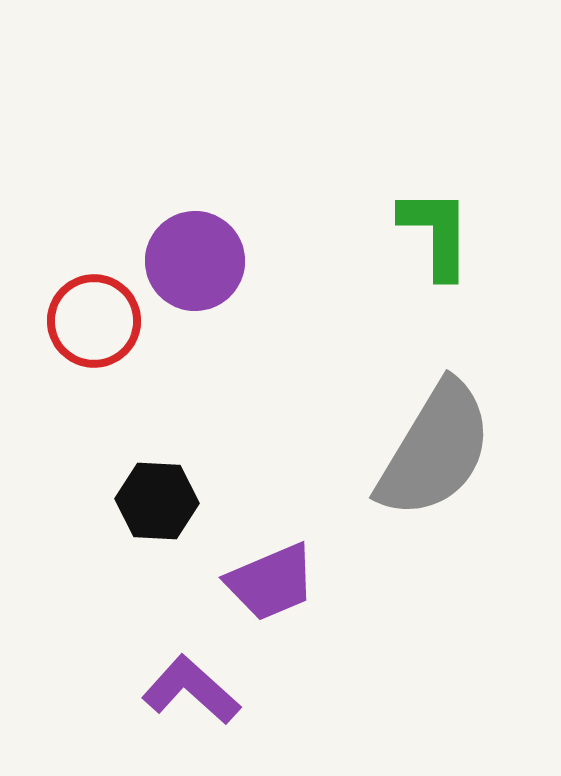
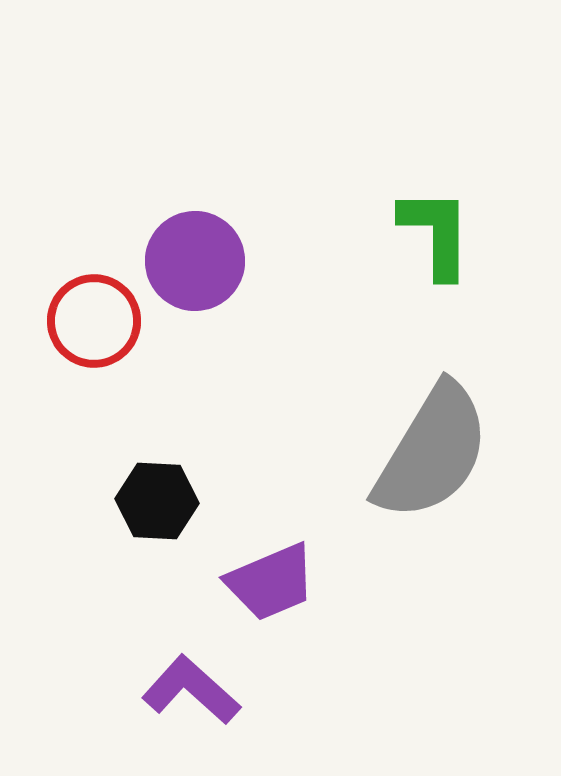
gray semicircle: moved 3 px left, 2 px down
